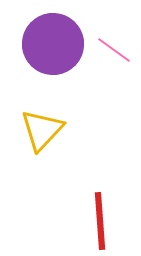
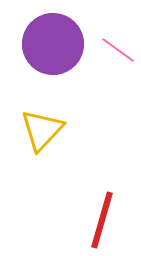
pink line: moved 4 px right
red line: moved 2 px right, 1 px up; rotated 20 degrees clockwise
